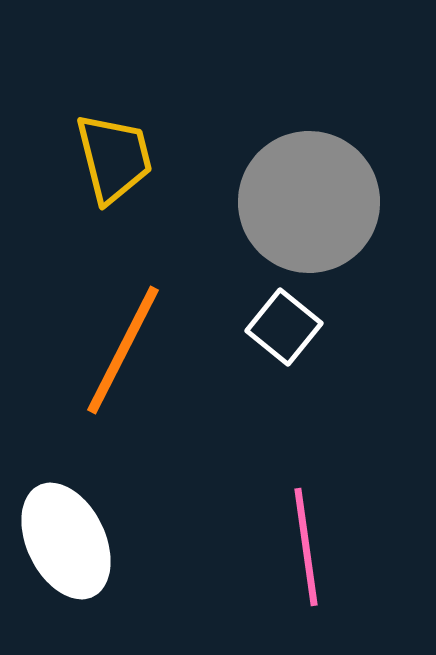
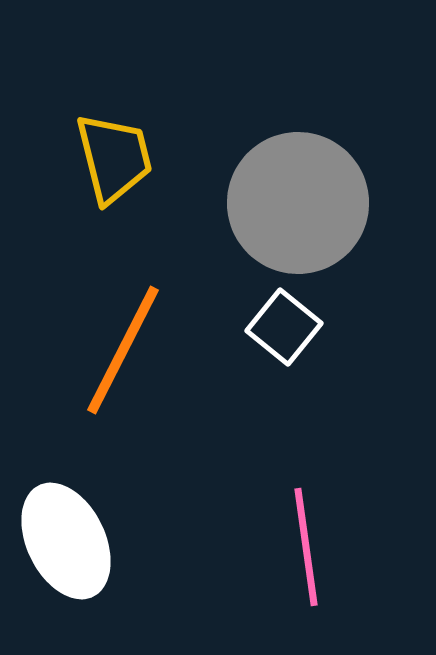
gray circle: moved 11 px left, 1 px down
